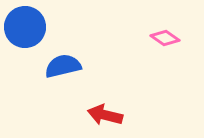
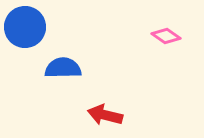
pink diamond: moved 1 px right, 2 px up
blue semicircle: moved 2 px down; rotated 12 degrees clockwise
